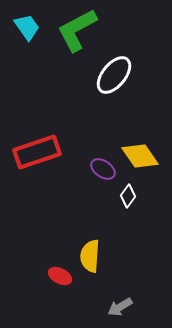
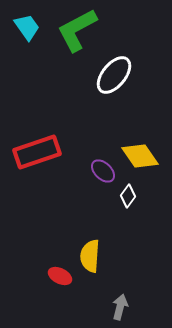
purple ellipse: moved 2 px down; rotated 10 degrees clockwise
gray arrow: rotated 135 degrees clockwise
